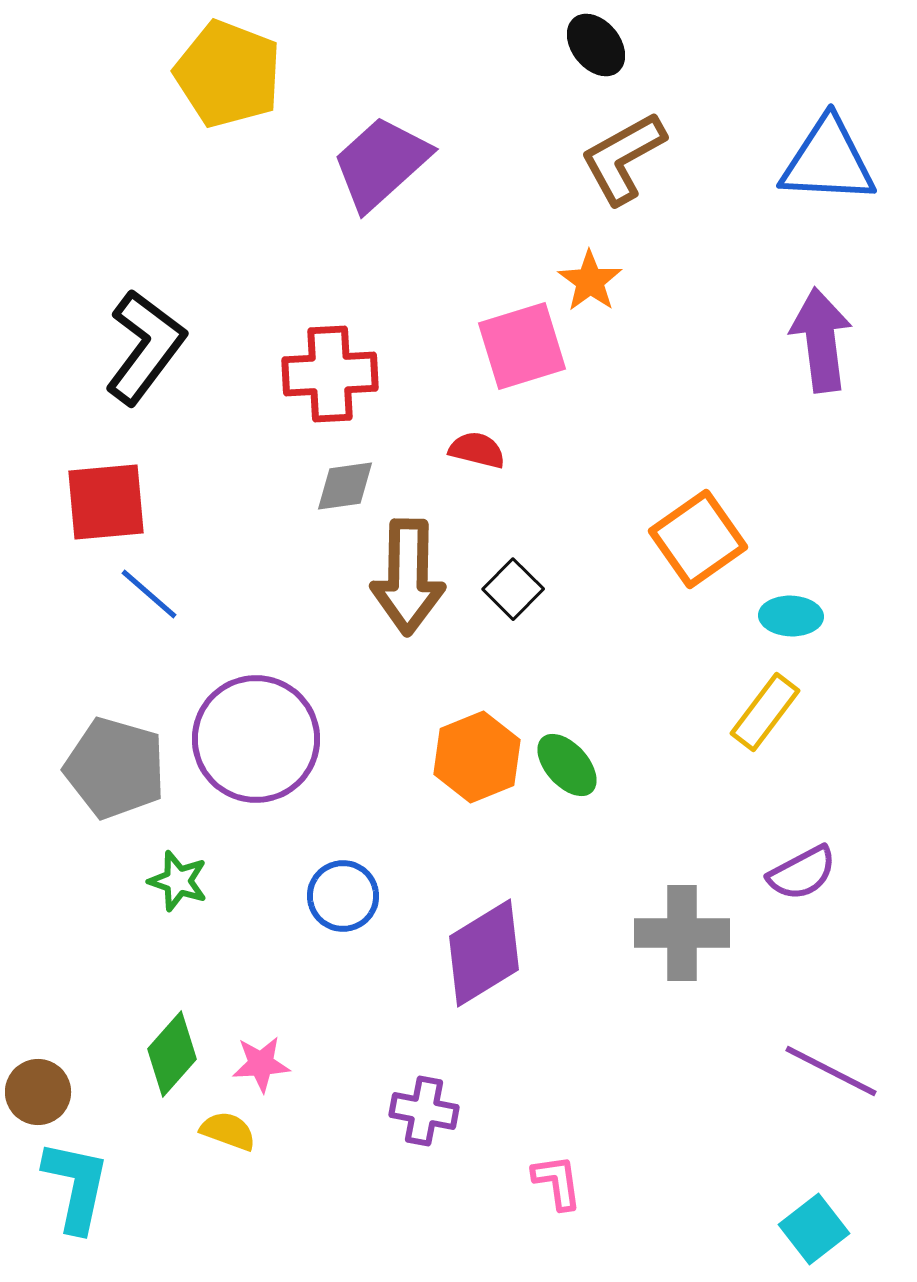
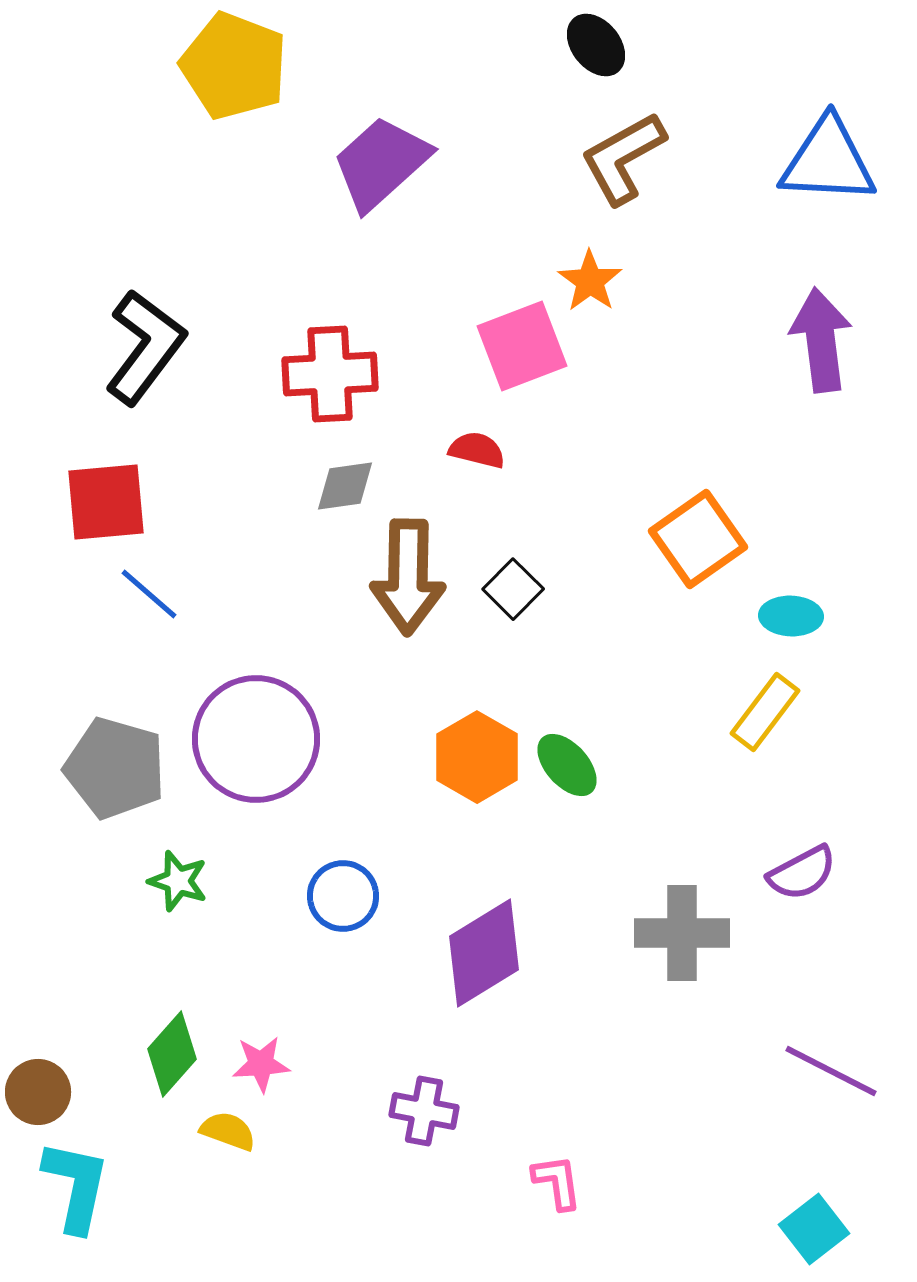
yellow pentagon: moved 6 px right, 8 px up
pink square: rotated 4 degrees counterclockwise
orange hexagon: rotated 8 degrees counterclockwise
